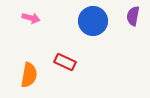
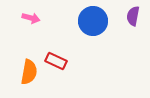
red rectangle: moved 9 px left, 1 px up
orange semicircle: moved 3 px up
